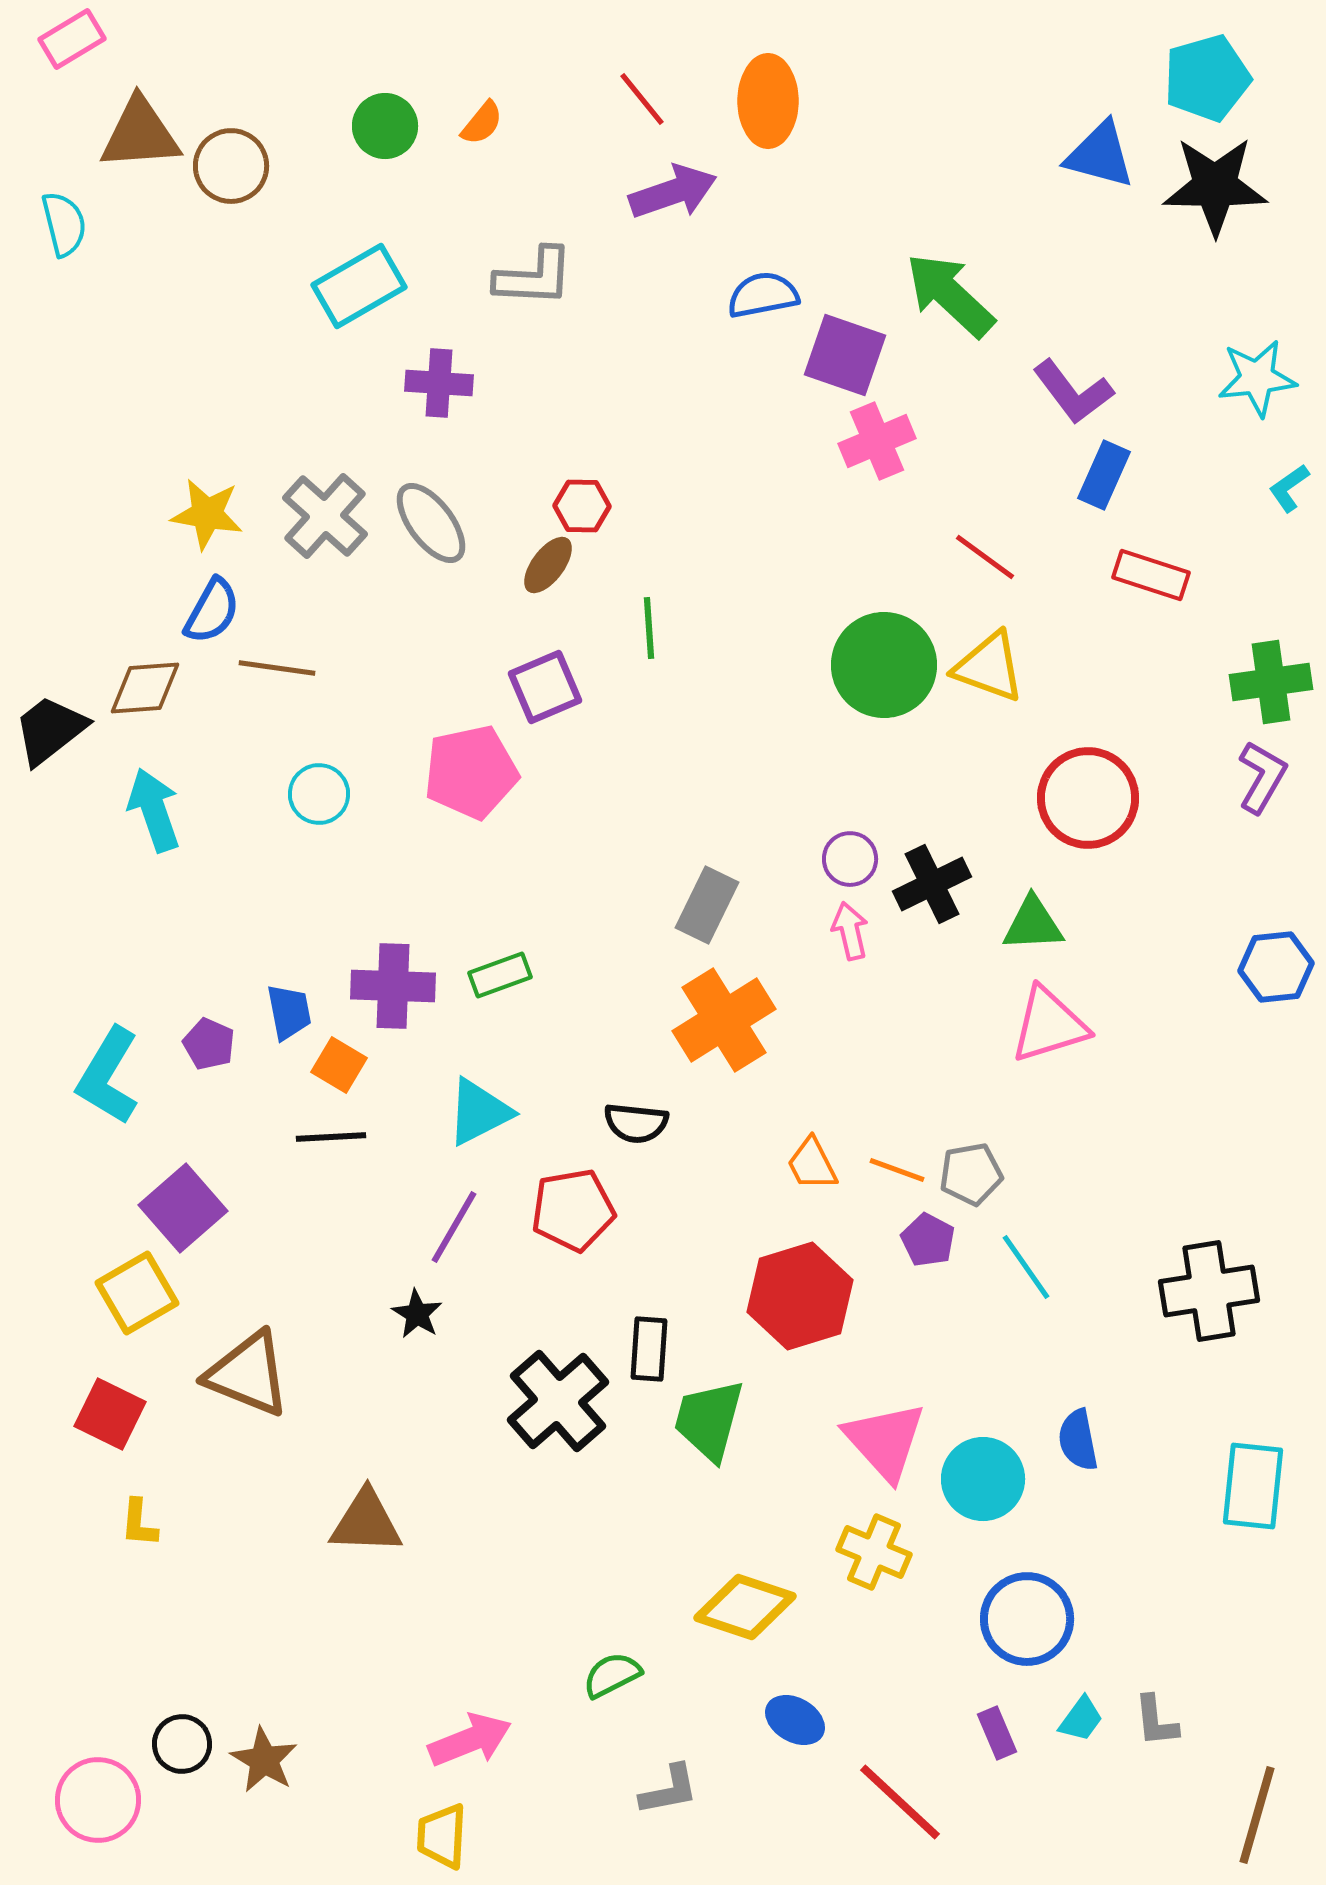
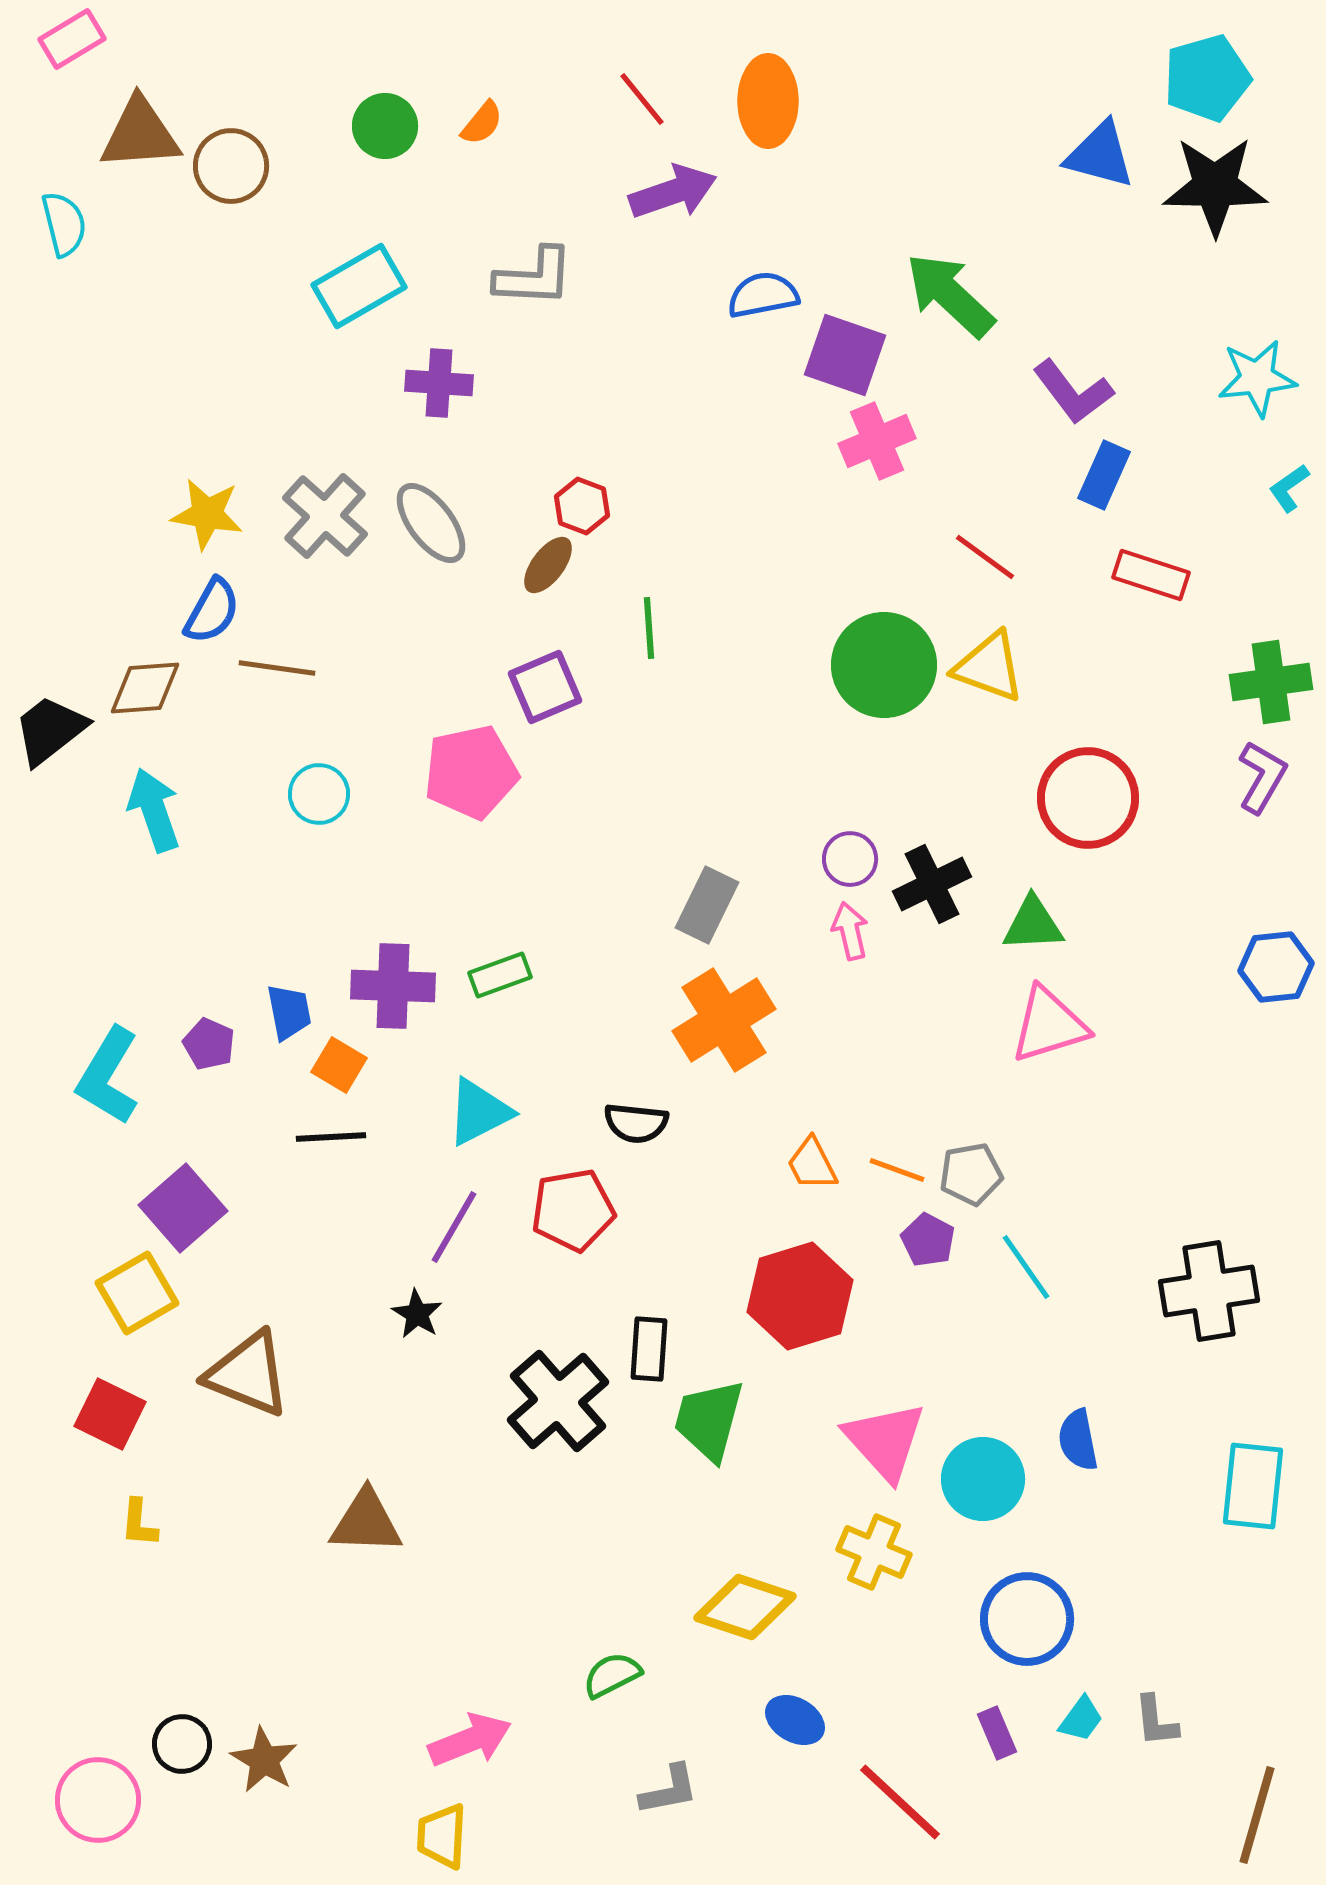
red hexagon at (582, 506): rotated 20 degrees clockwise
